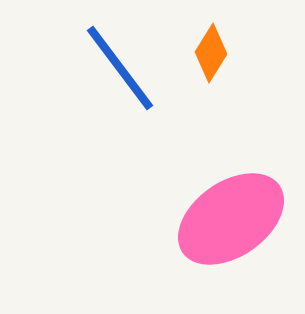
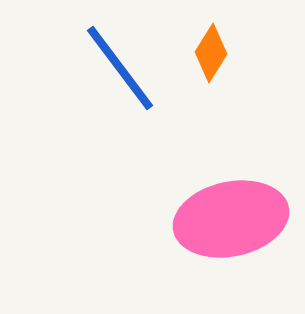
pink ellipse: rotated 23 degrees clockwise
